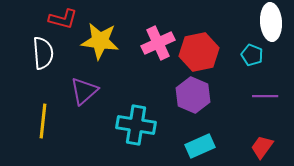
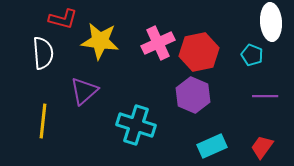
cyan cross: rotated 9 degrees clockwise
cyan rectangle: moved 12 px right
